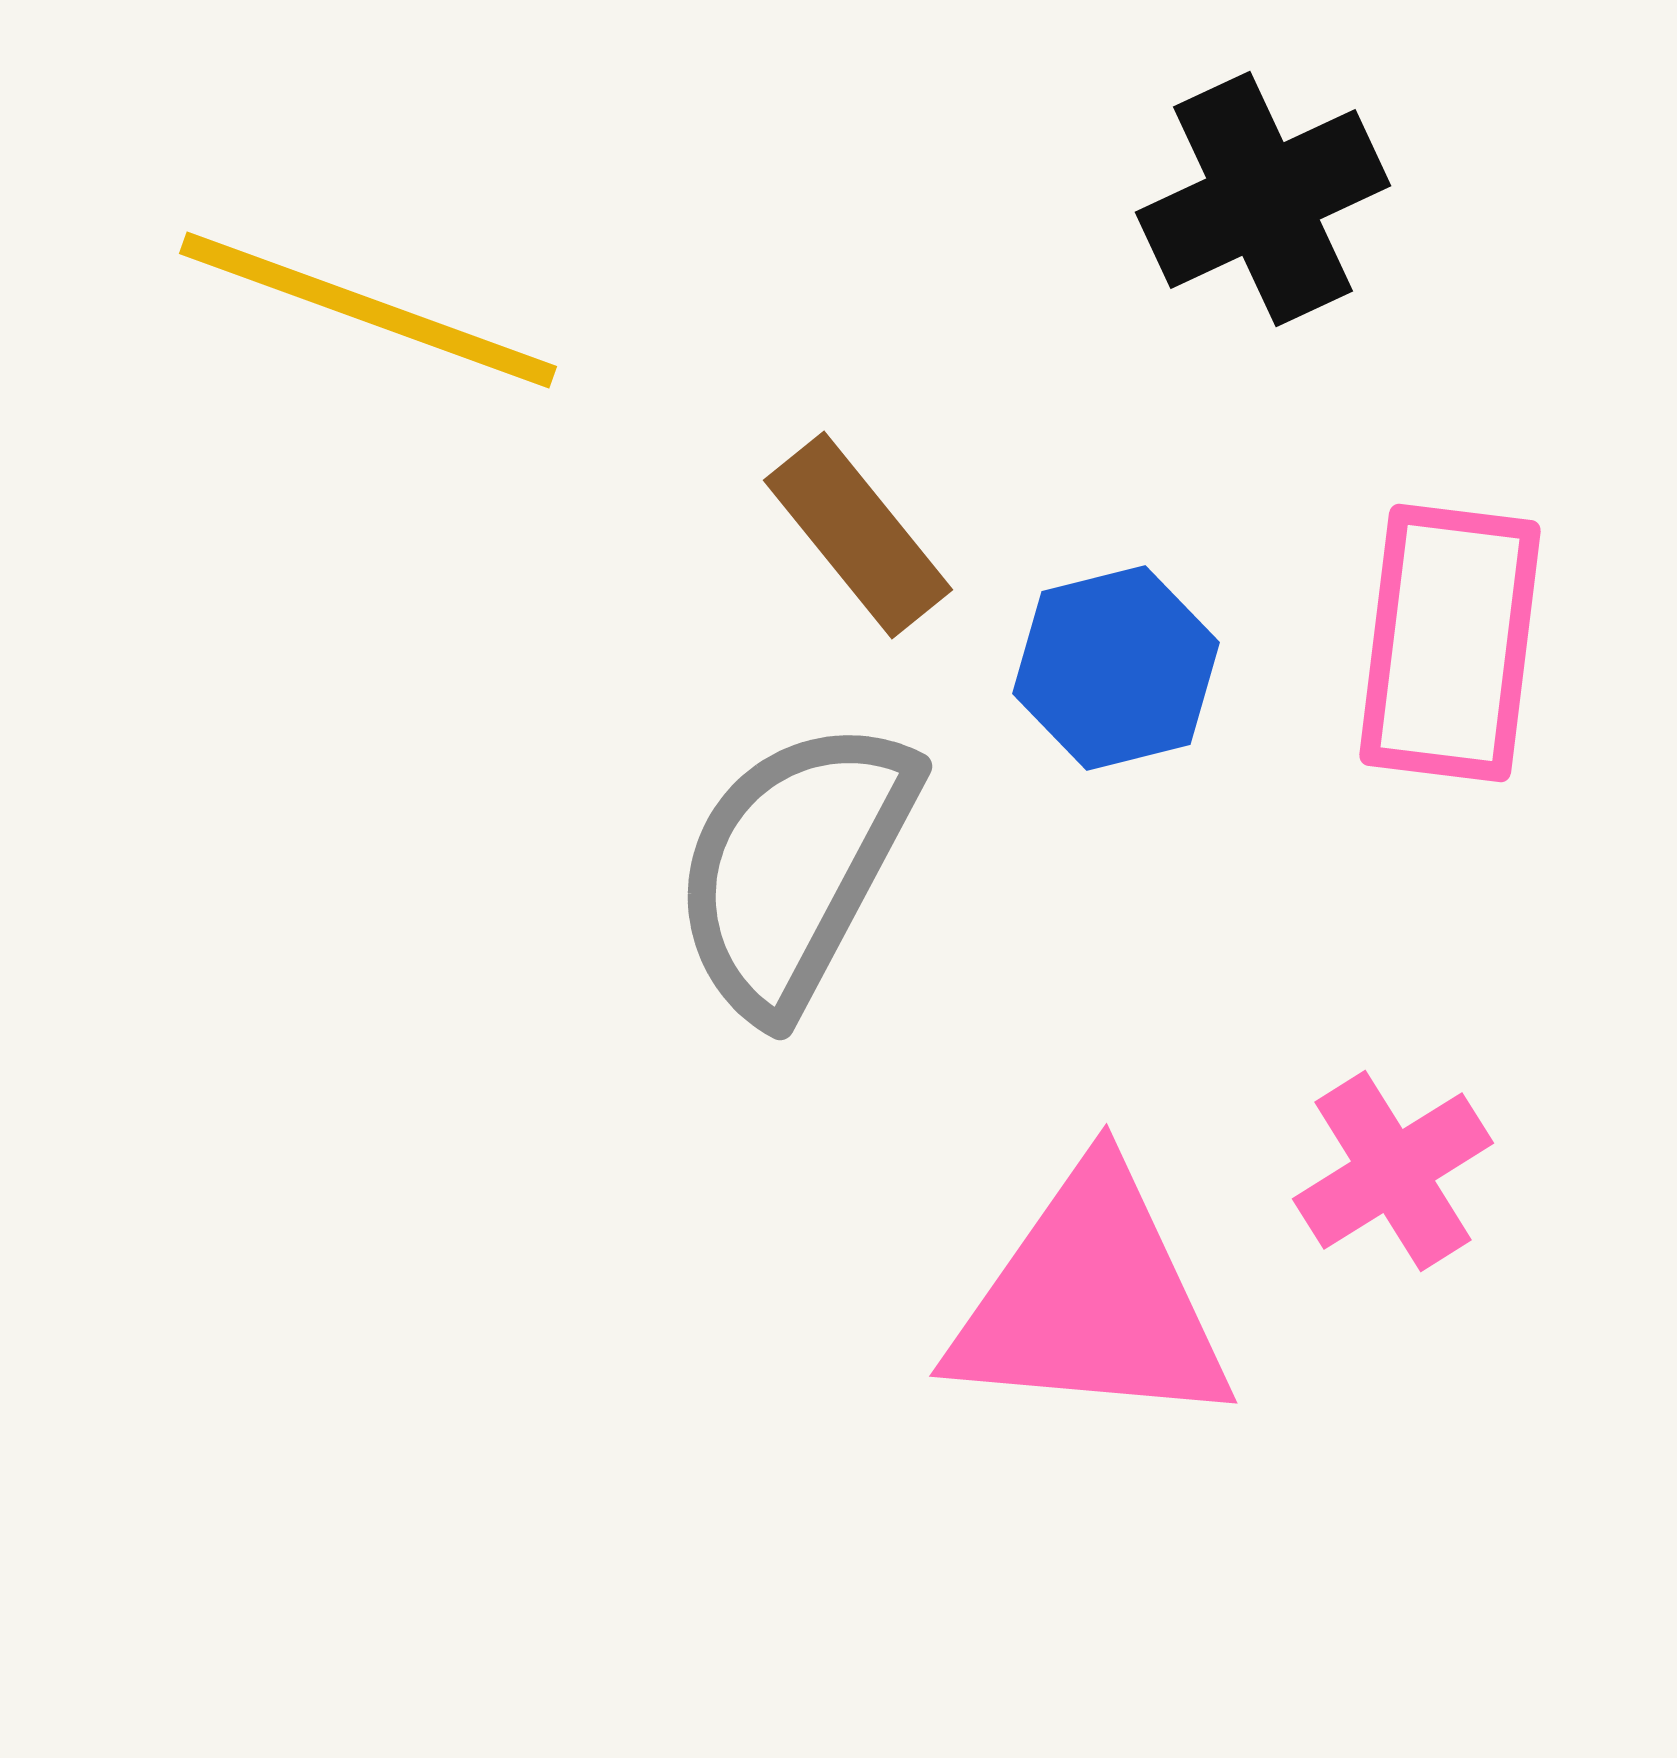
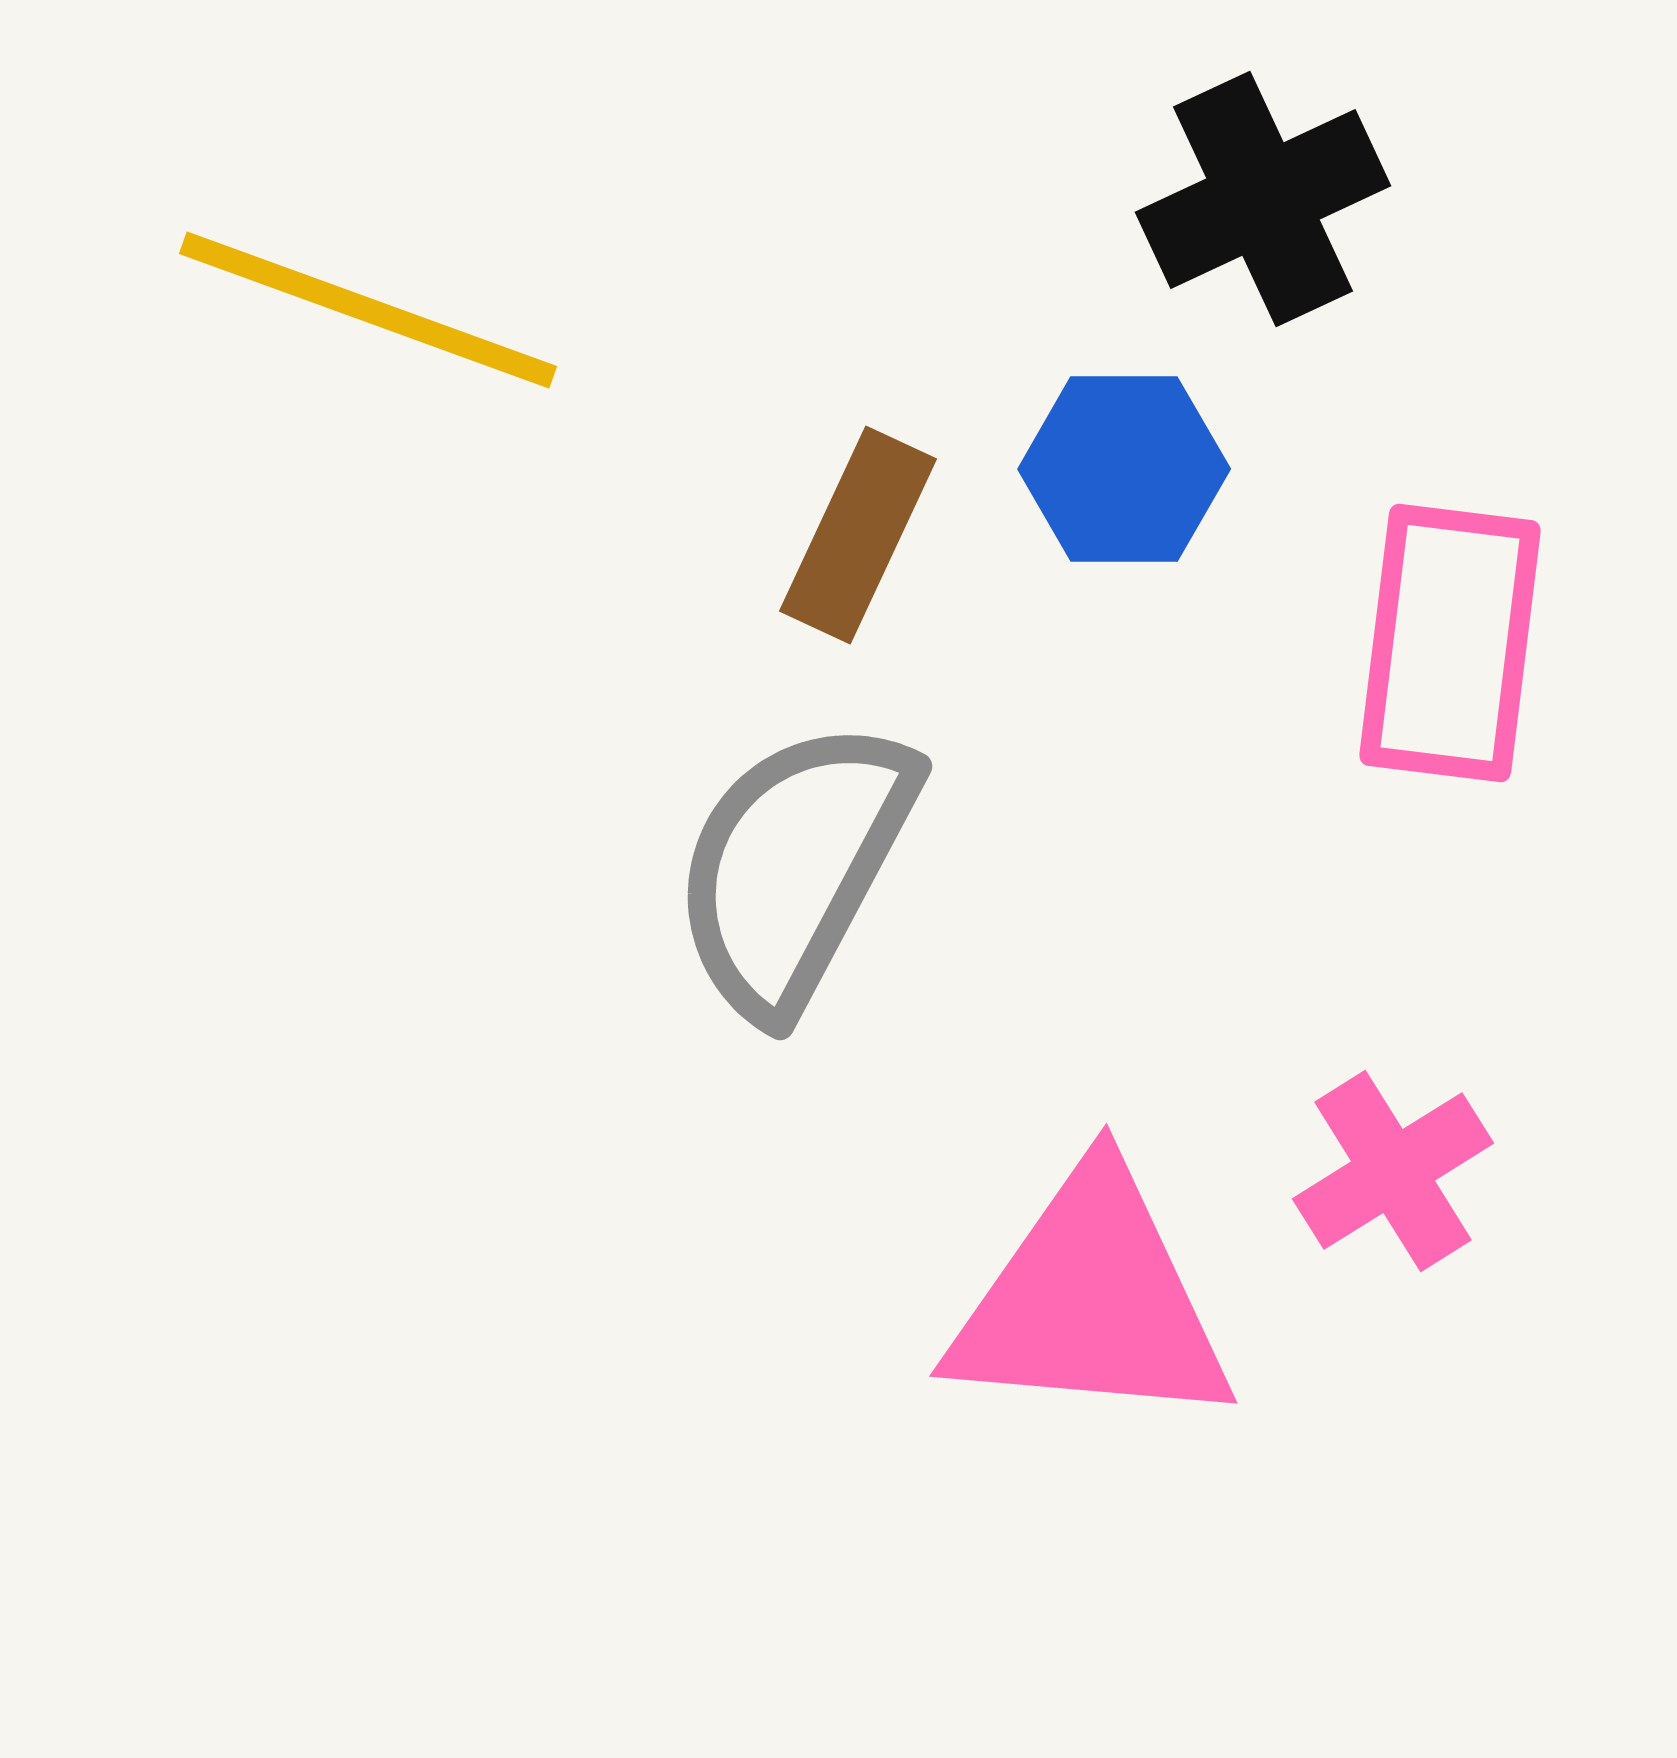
brown rectangle: rotated 64 degrees clockwise
blue hexagon: moved 8 px right, 199 px up; rotated 14 degrees clockwise
